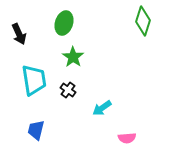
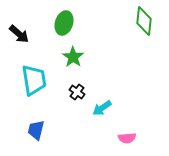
green diamond: moved 1 px right; rotated 12 degrees counterclockwise
black arrow: rotated 25 degrees counterclockwise
black cross: moved 9 px right, 2 px down
